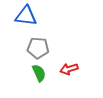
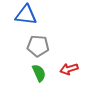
blue triangle: moved 1 px up
gray pentagon: moved 2 px up
